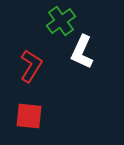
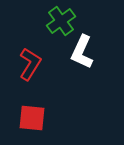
red L-shape: moved 1 px left, 2 px up
red square: moved 3 px right, 2 px down
